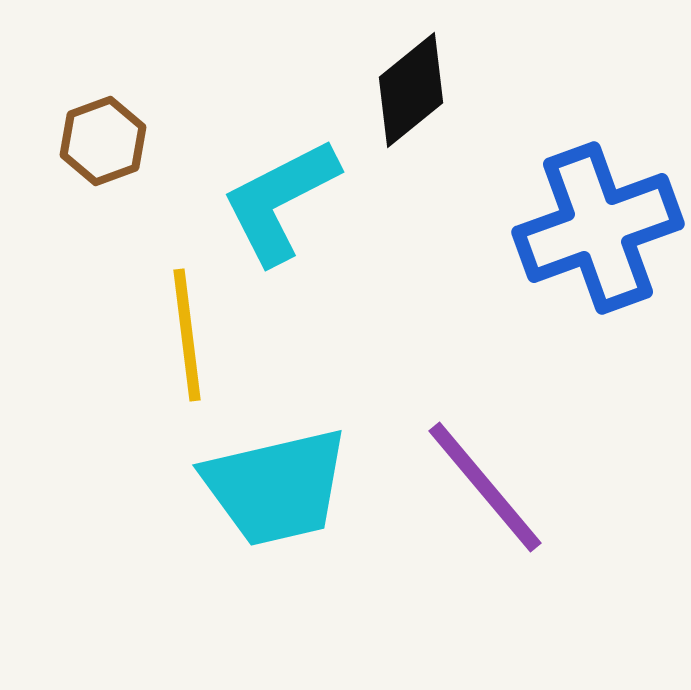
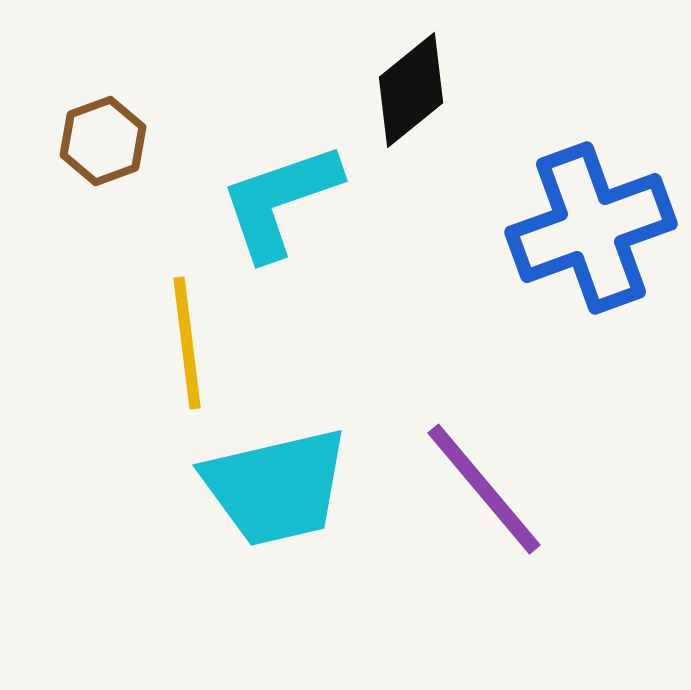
cyan L-shape: rotated 8 degrees clockwise
blue cross: moved 7 px left
yellow line: moved 8 px down
purple line: moved 1 px left, 2 px down
